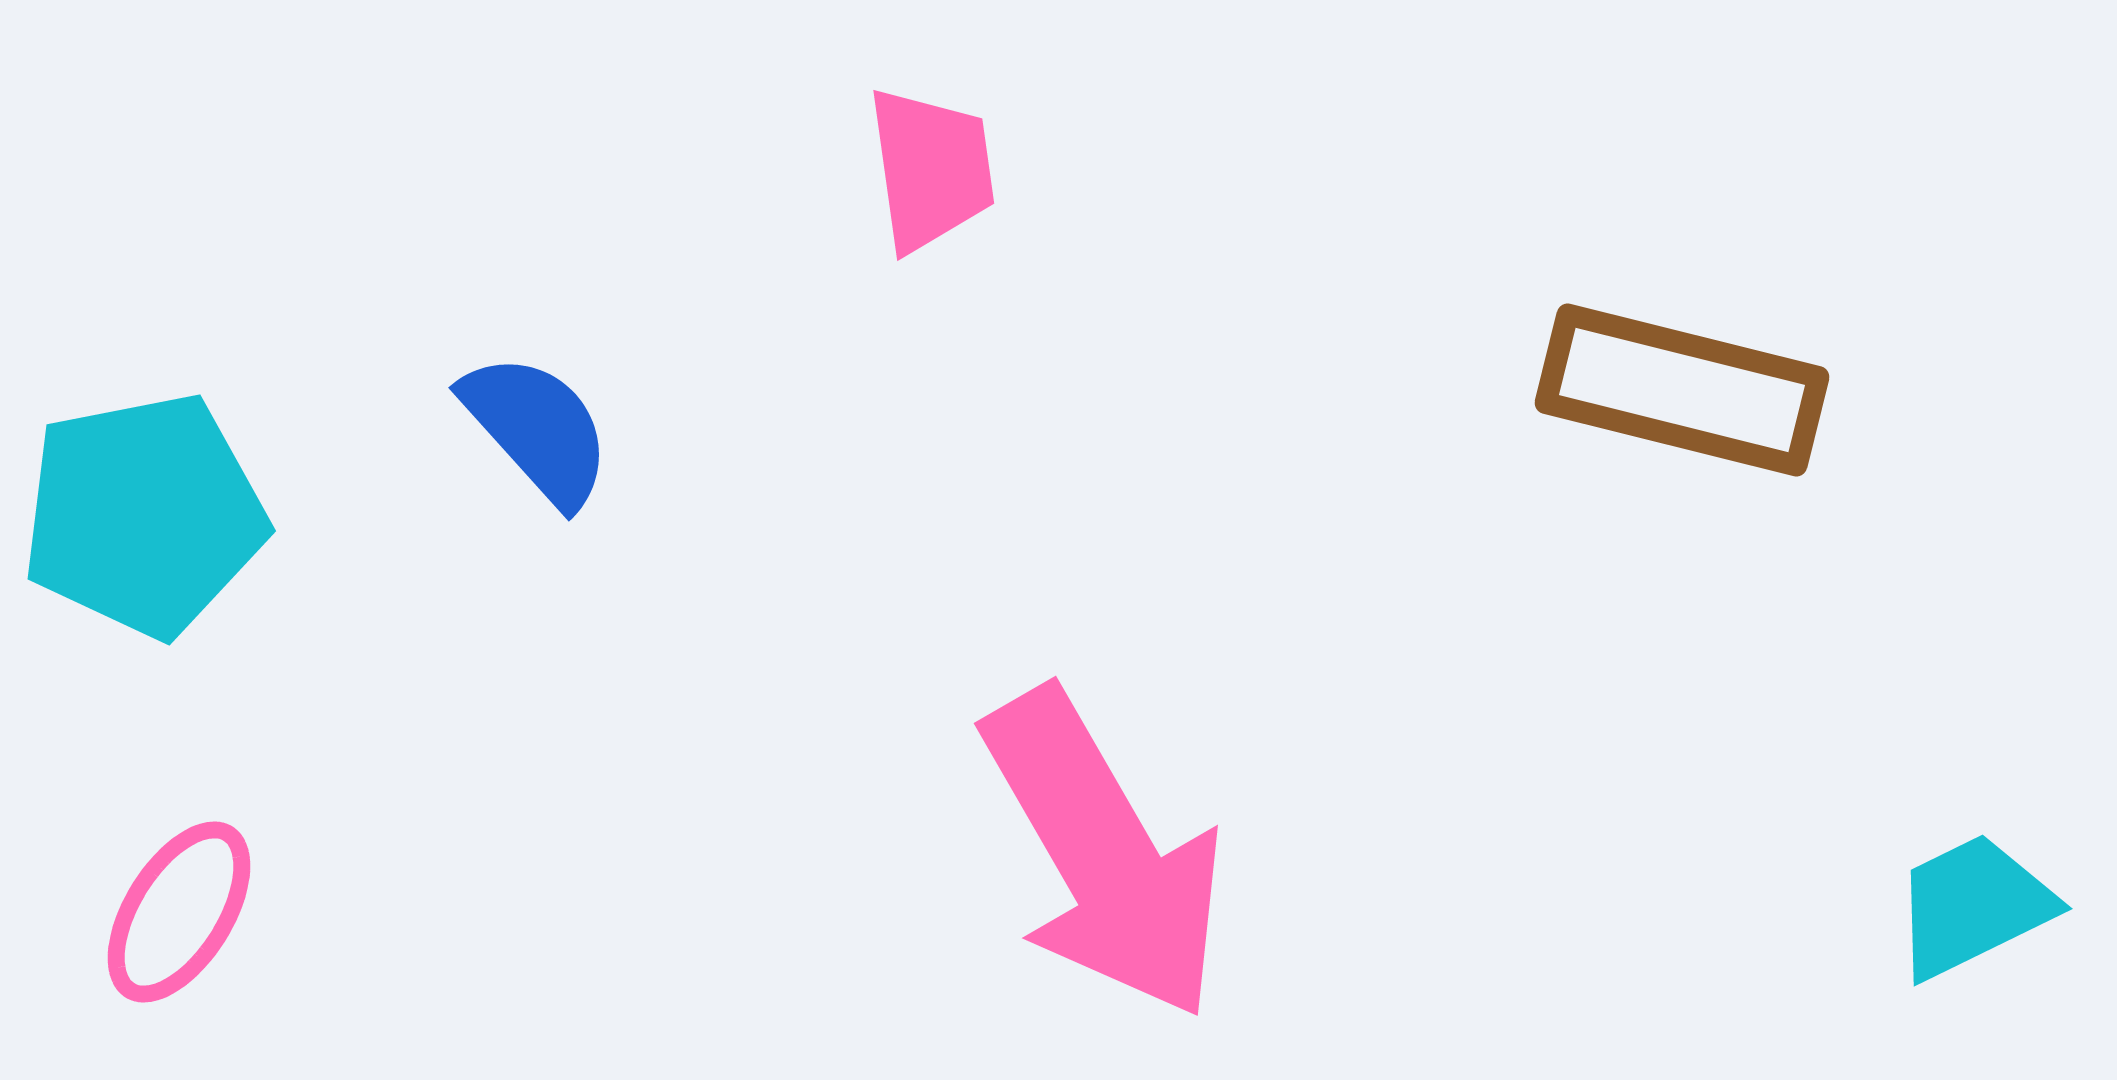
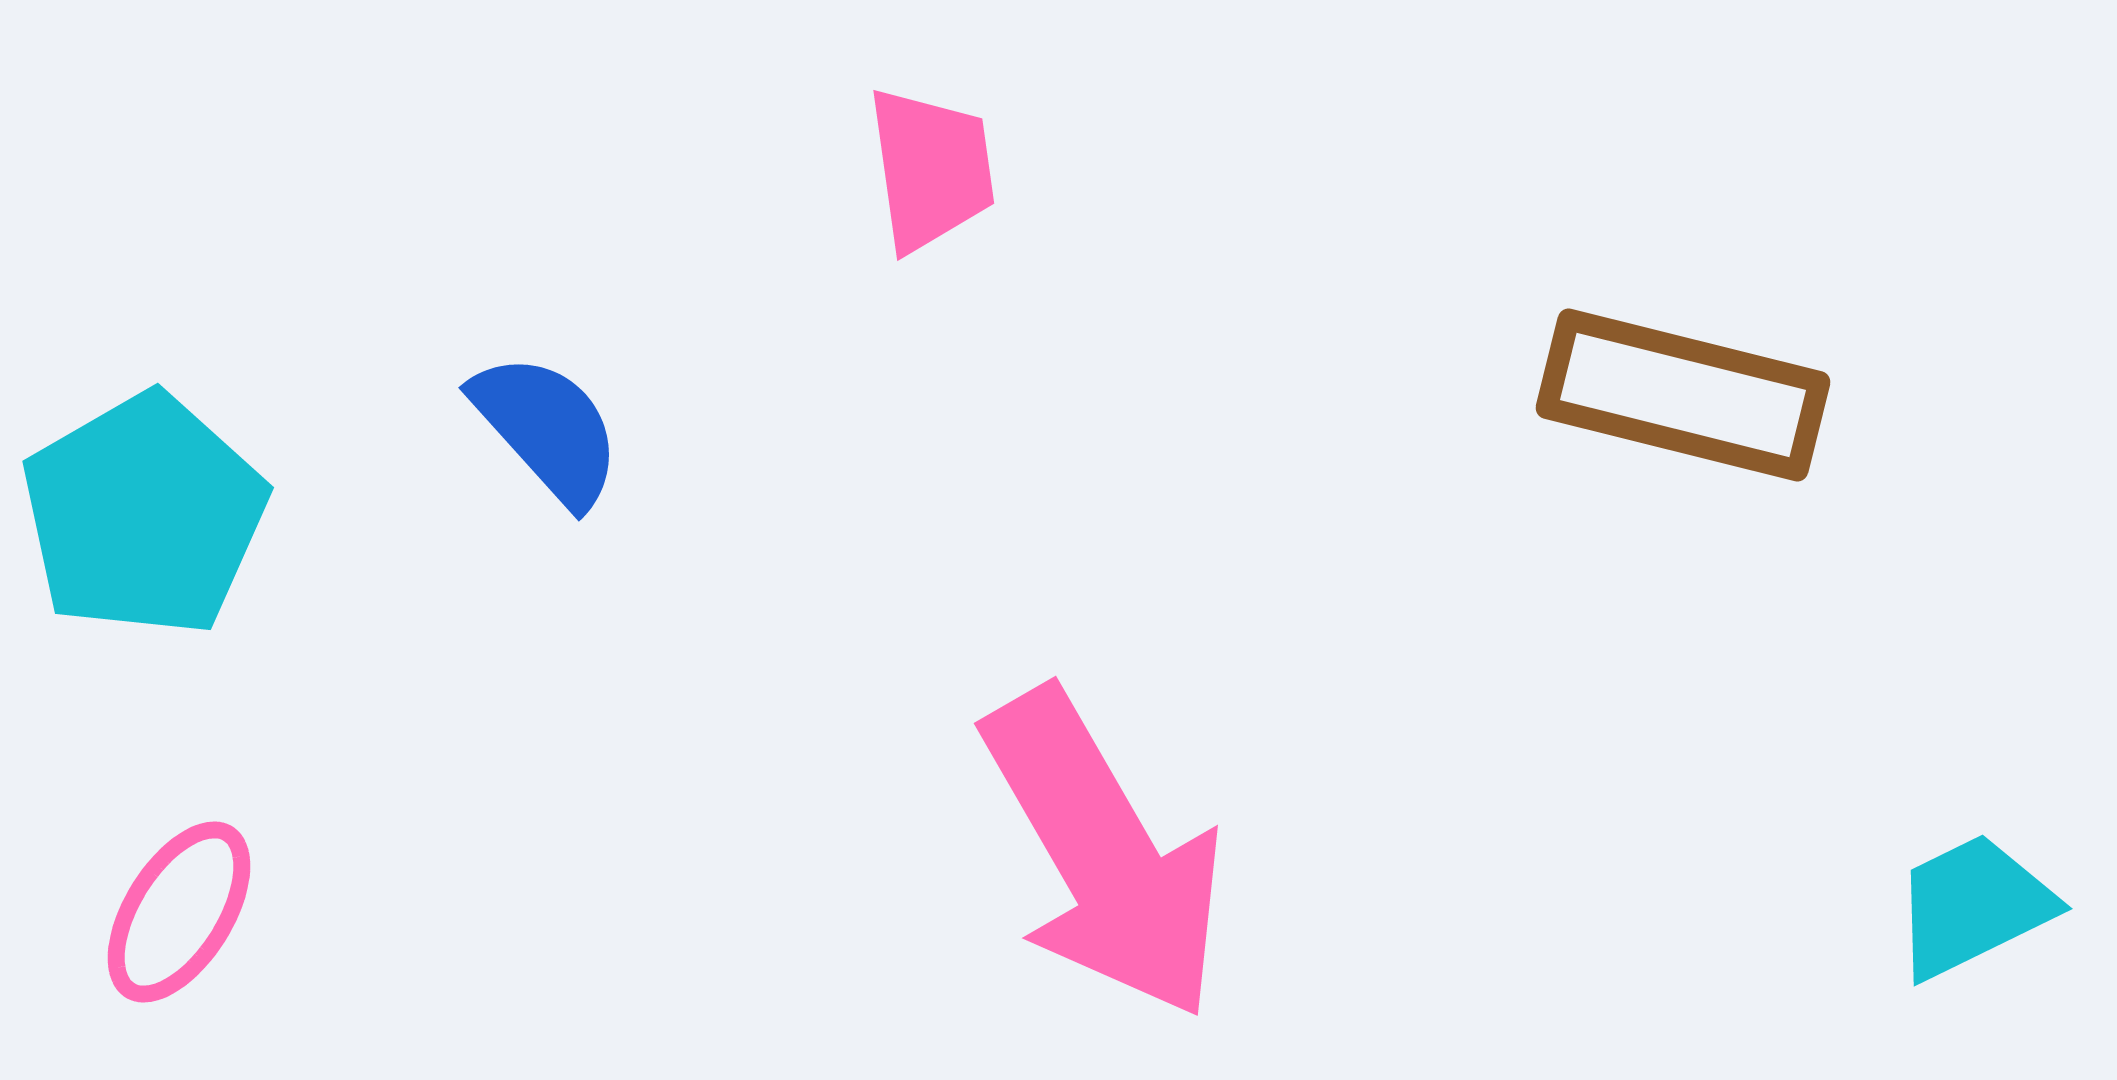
brown rectangle: moved 1 px right, 5 px down
blue semicircle: moved 10 px right
cyan pentagon: rotated 19 degrees counterclockwise
